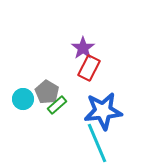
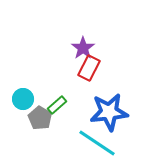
gray pentagon: moved 7 px left, 26 px down
blue star: moved 6 px right, 1 px down
cyan line: rotated 33 degrees counterclockwise
